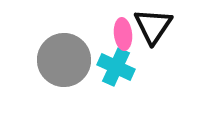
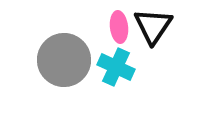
pink ellipse: moved 4 px left, 7 px up
